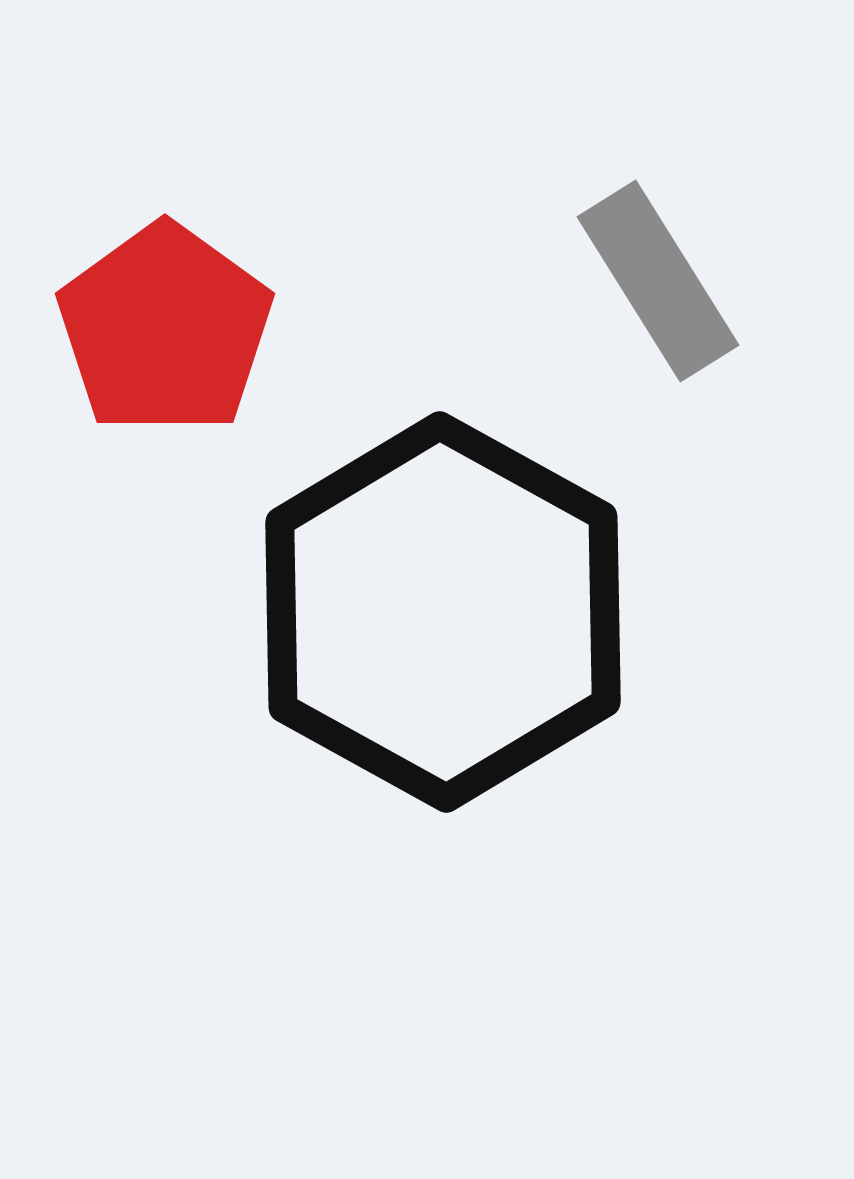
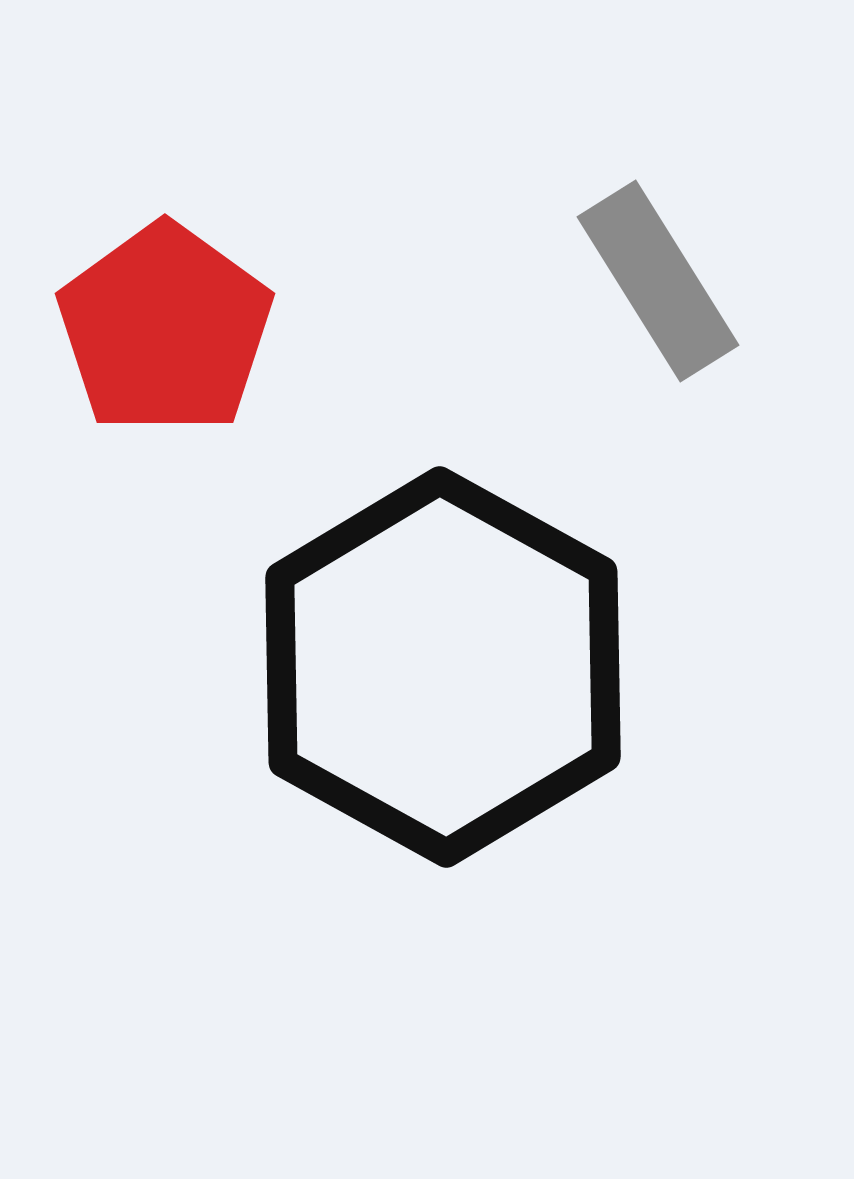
black hexagon: moved 55 px down
